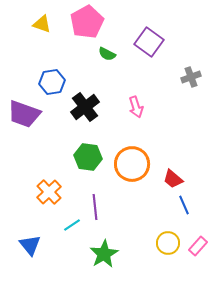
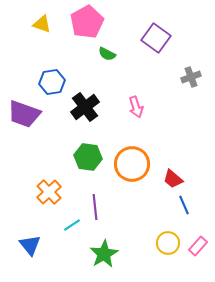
purple square: moved 7 px right, 4 px up
